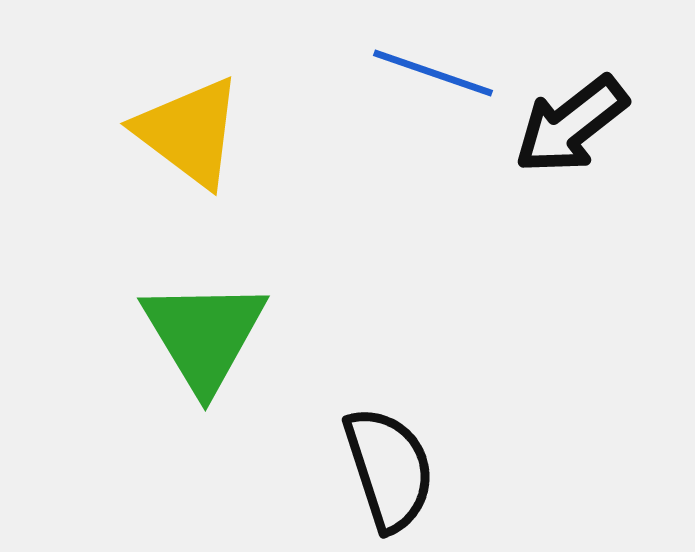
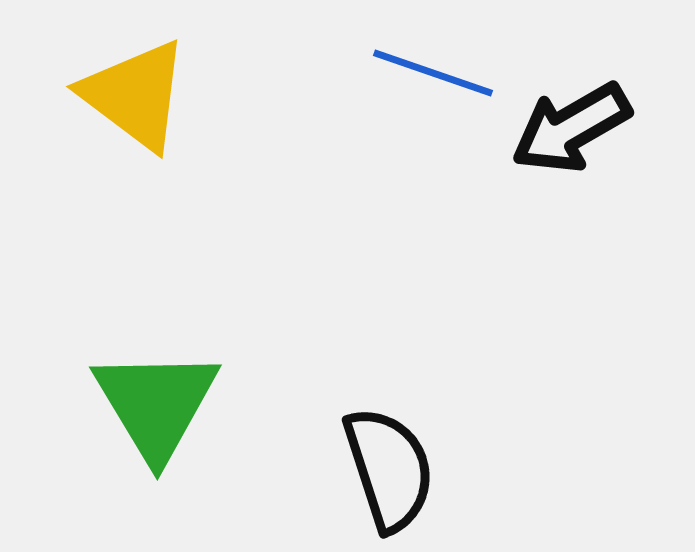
black arrow: moved 3 px down; rotated 8 degrees clockwise
yellow triangle: moved 54 px left, 37 px up
green triangle: moved 48 px left, 69 px down
